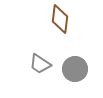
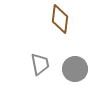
gray trapezoid: rotated 135 degrees counterclockwise
